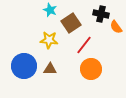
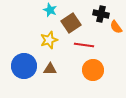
yellow star: rotated 24 degrees counterclockwise
red line: rotated 60 degrees clockwise
orange circle: moved 2 px right, 1 px down
